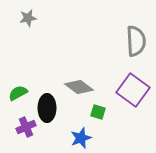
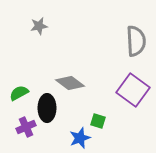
gray star: moved 11 px right, 8 px down
gray diamond: moved 9 px left, 4 px up
green semicircle: moved 1 px right
green square: moved 9 px down
blue star: moved 1 px left
